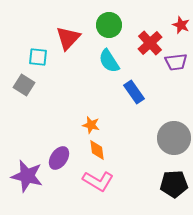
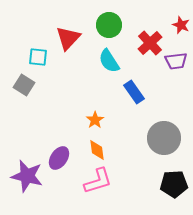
purple trapezoid: moved 1 px up
orange star: moved 4 px right, 5 px up; rotated 24 degrees clockwise
gray circle: moved 10 px left
pink L-shape: rotated 48 degrees counterclockwise
